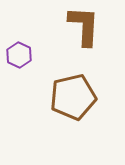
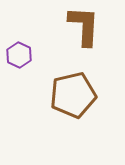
brown pentagon: moved 2 px up
